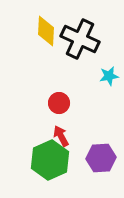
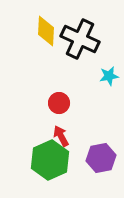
purple hexagon: rotated 8 degrees counterclockwise
